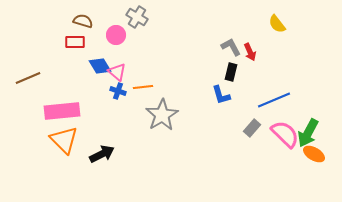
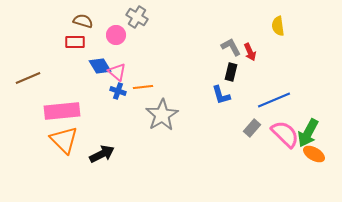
yellow semicircle: moved 1 px right, 2 px down; rotated 30 degrees clockwise
